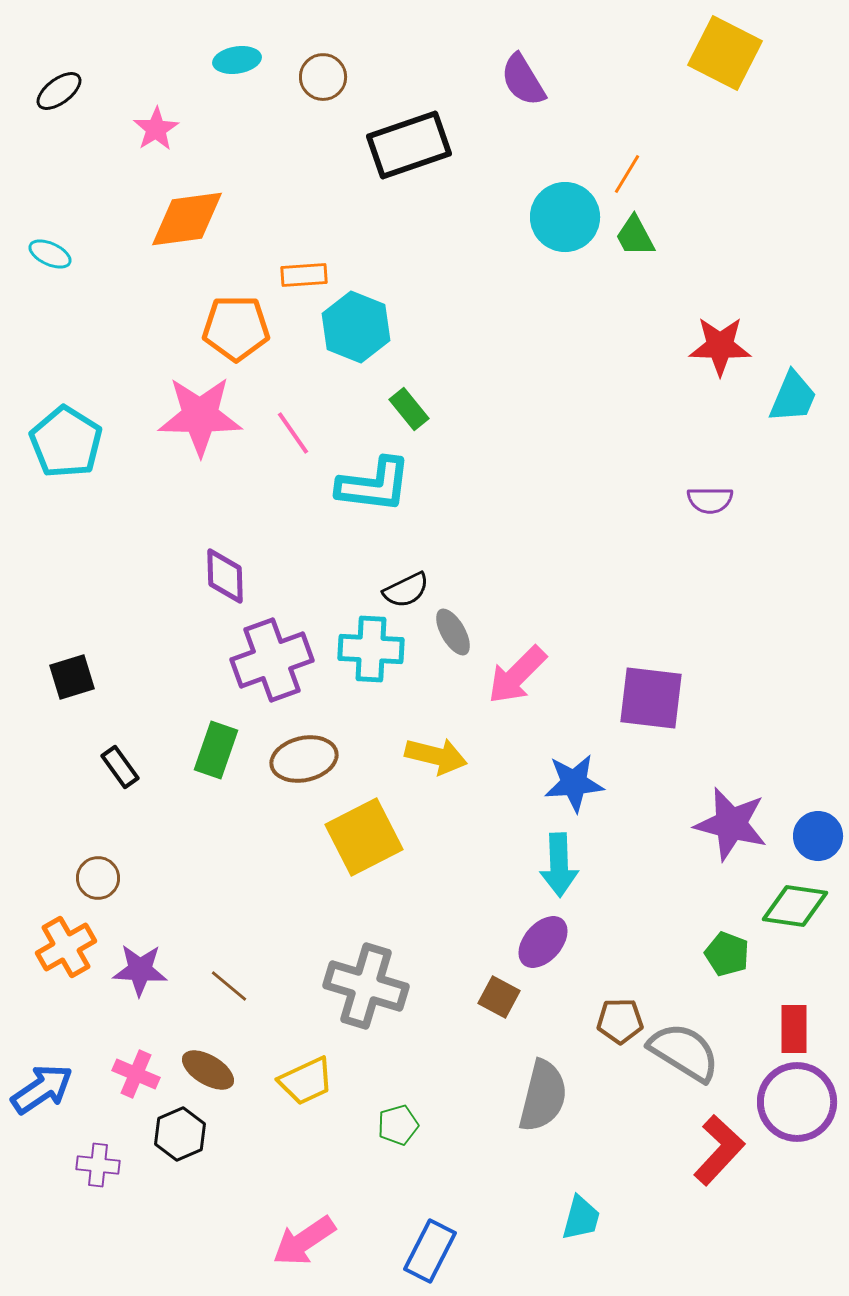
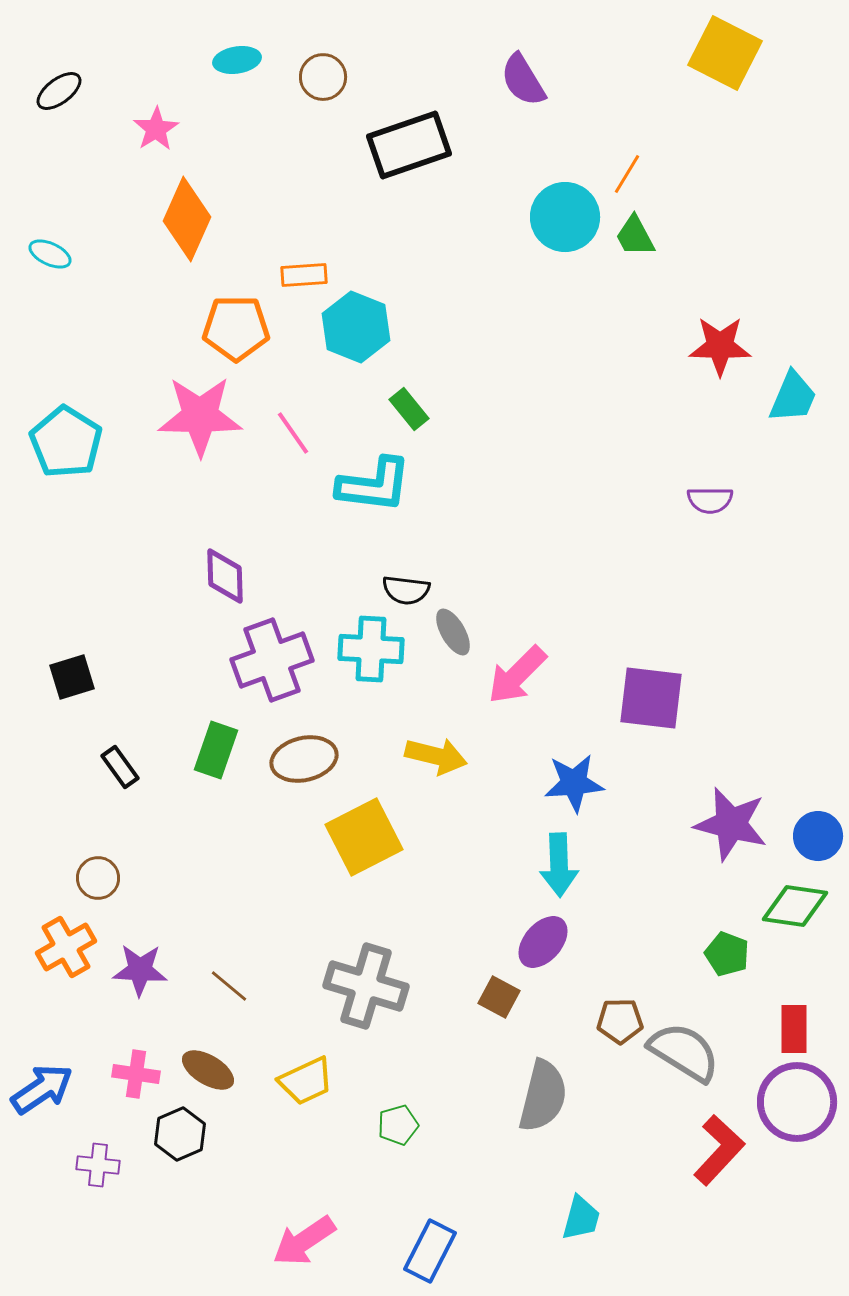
orange diamond at (187, 219): rotated 58 degrees counterclockwise
black semicircle at (406, 590): rotated 33 degrees clockwise
pink cross at (136, 1074): rotated 15 degrees counterclockwise
